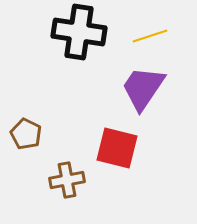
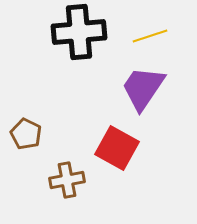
black cross: rotated 14 degrees counterclockwise
red square: rotated 15 degrees clockwise
